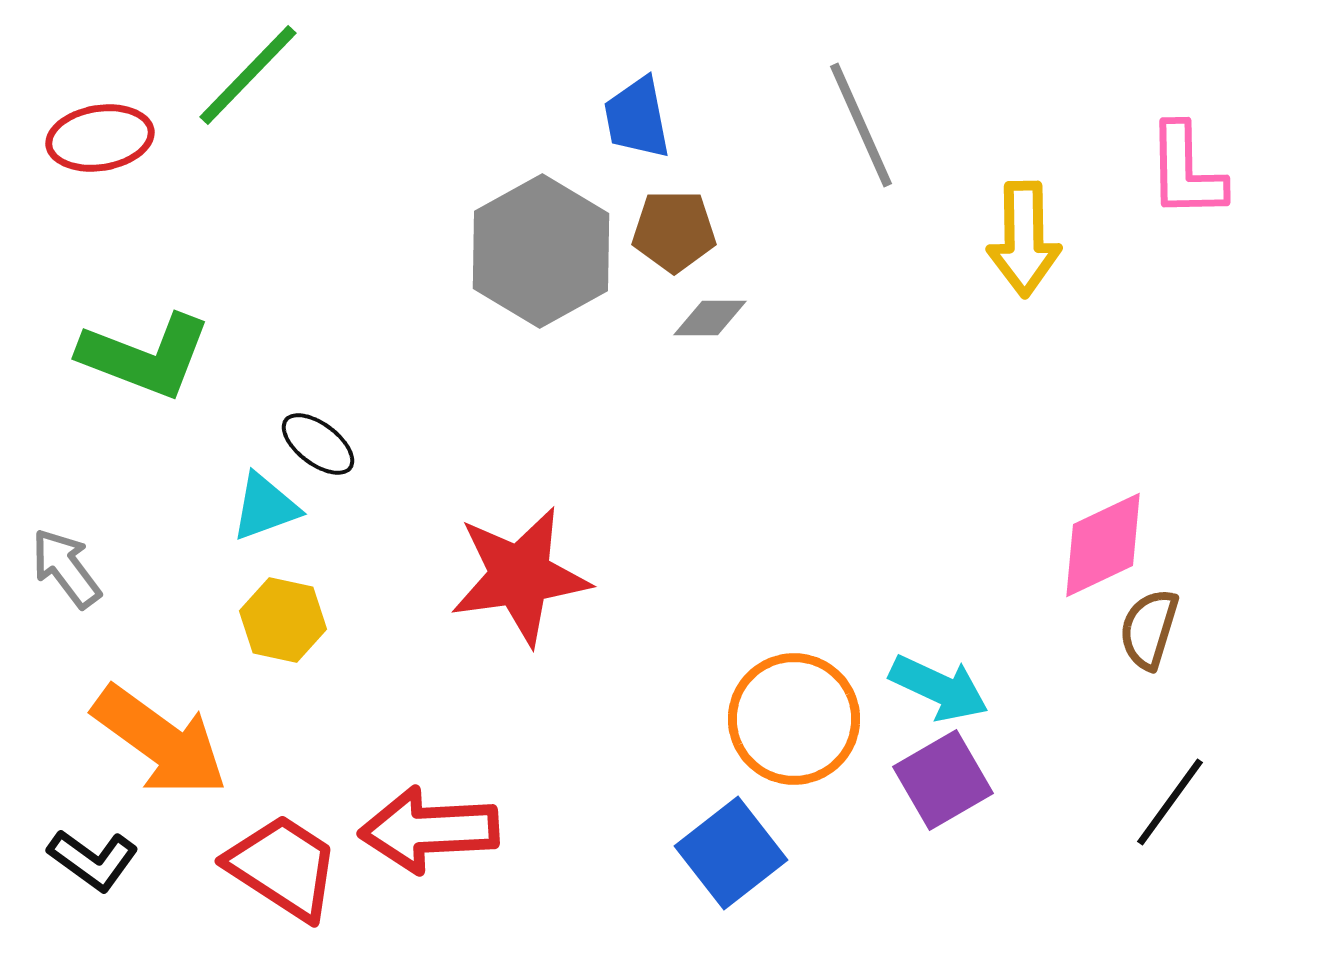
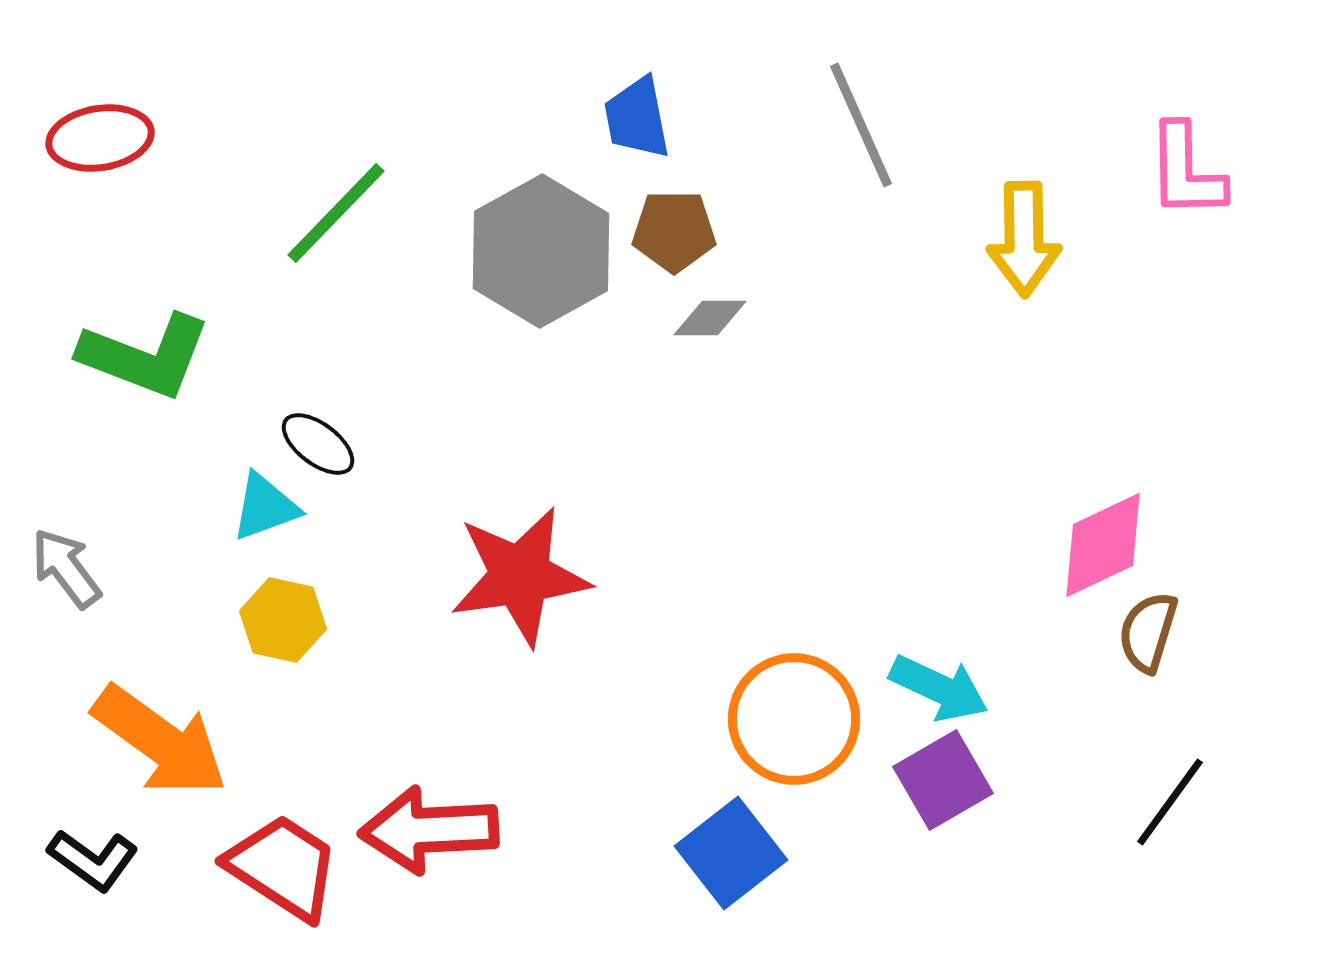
green line: moved 88 px right, 138 px down
brown semicircle: moved 1 px left, 3 px down
